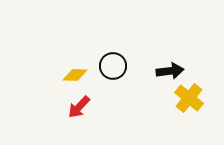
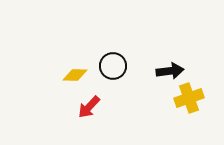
yellow cross: rotated 32 degrees clockwise
red arrow: moved 10 px right
